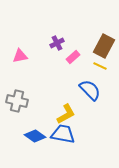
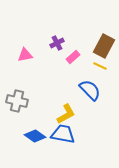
pink triangle: moved 5 px right, 1 px up
